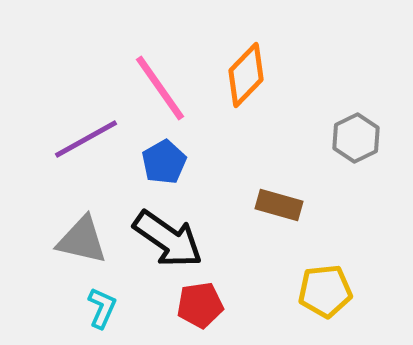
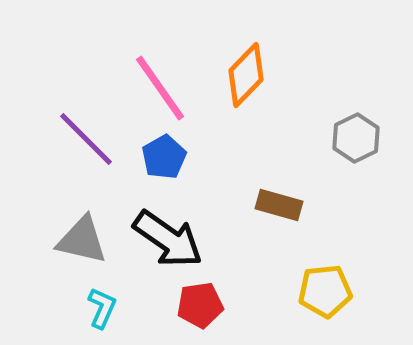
purple line: rotated 74 degrees clockwise
blue pentagon: moved 5 px up
